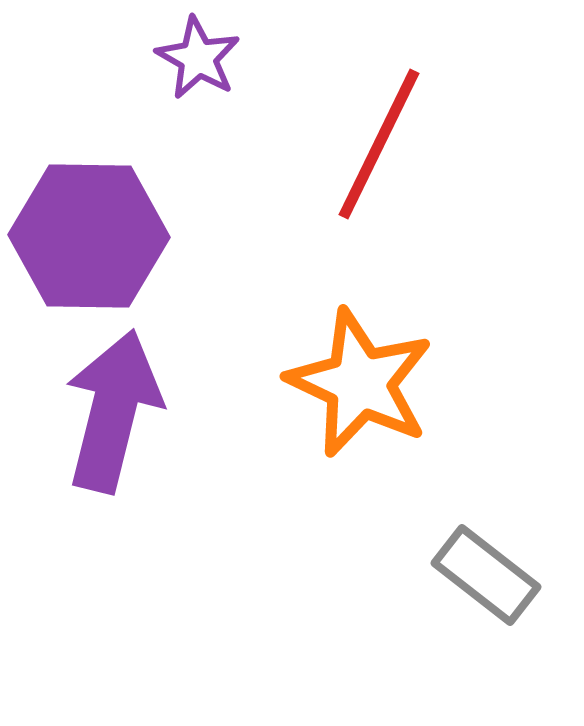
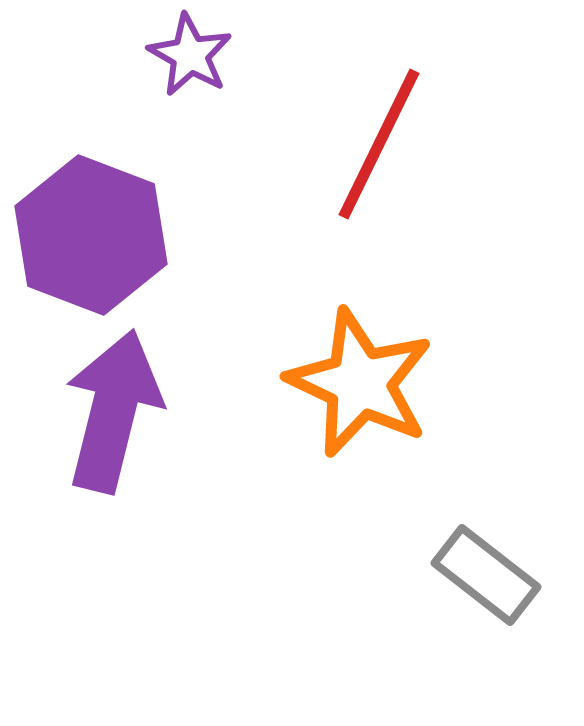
purple star: moved 8 px left, 3 px up
purple hexagon: moved 2 px right, 1 px up; rotated 20 degrees clockwise
